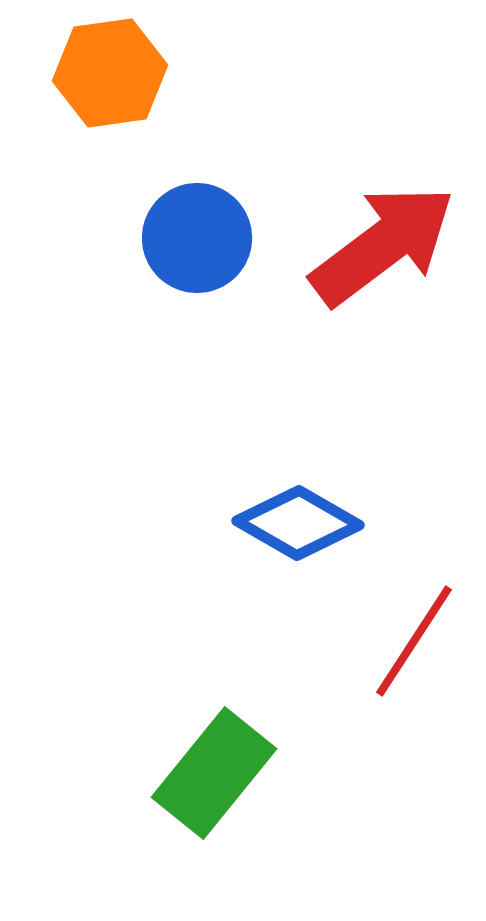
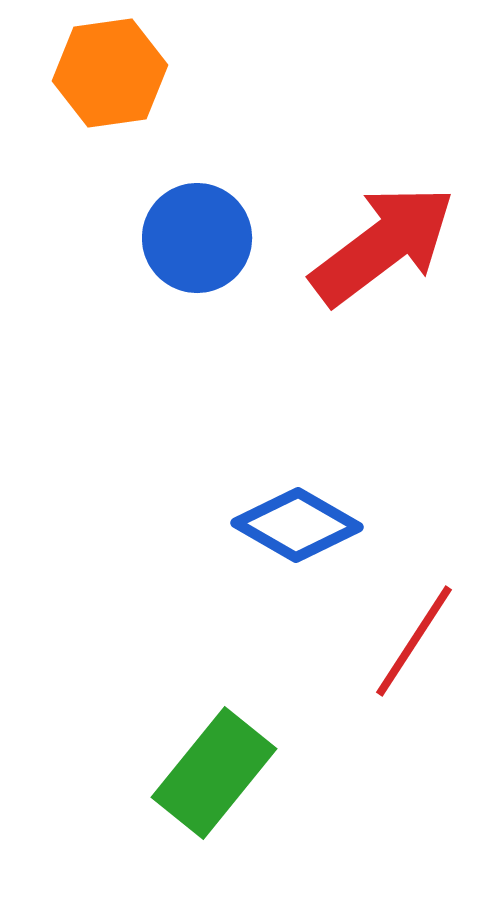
blue diamond: moved 1 px left, 2 px down
